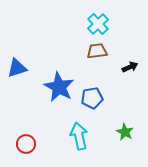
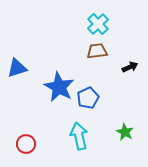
blue pentagon: moved 4 px left; rotated 15 degrees counterclockwise
